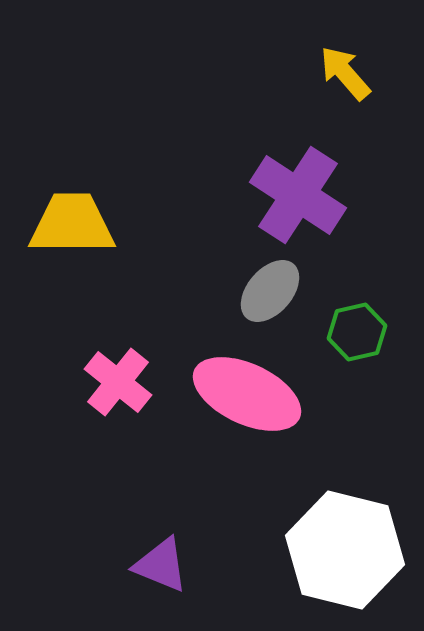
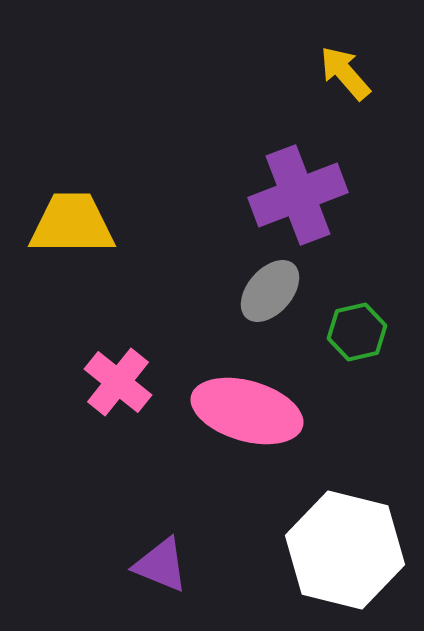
purple cross: rotated 36 degrees clockwise
pink ellipse: moved 17 px down; rotated 9 degrees counterclockwise
